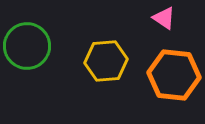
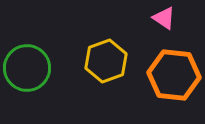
green circle: moved 22 px down
yellow hexagon: rotated 15 degrees counterclockwise
